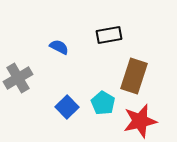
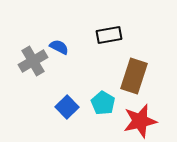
gray cross: moved 15 px right, 17 px up
